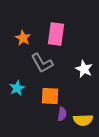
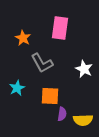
pink rectangle: moved 4 px right, 6 px up
